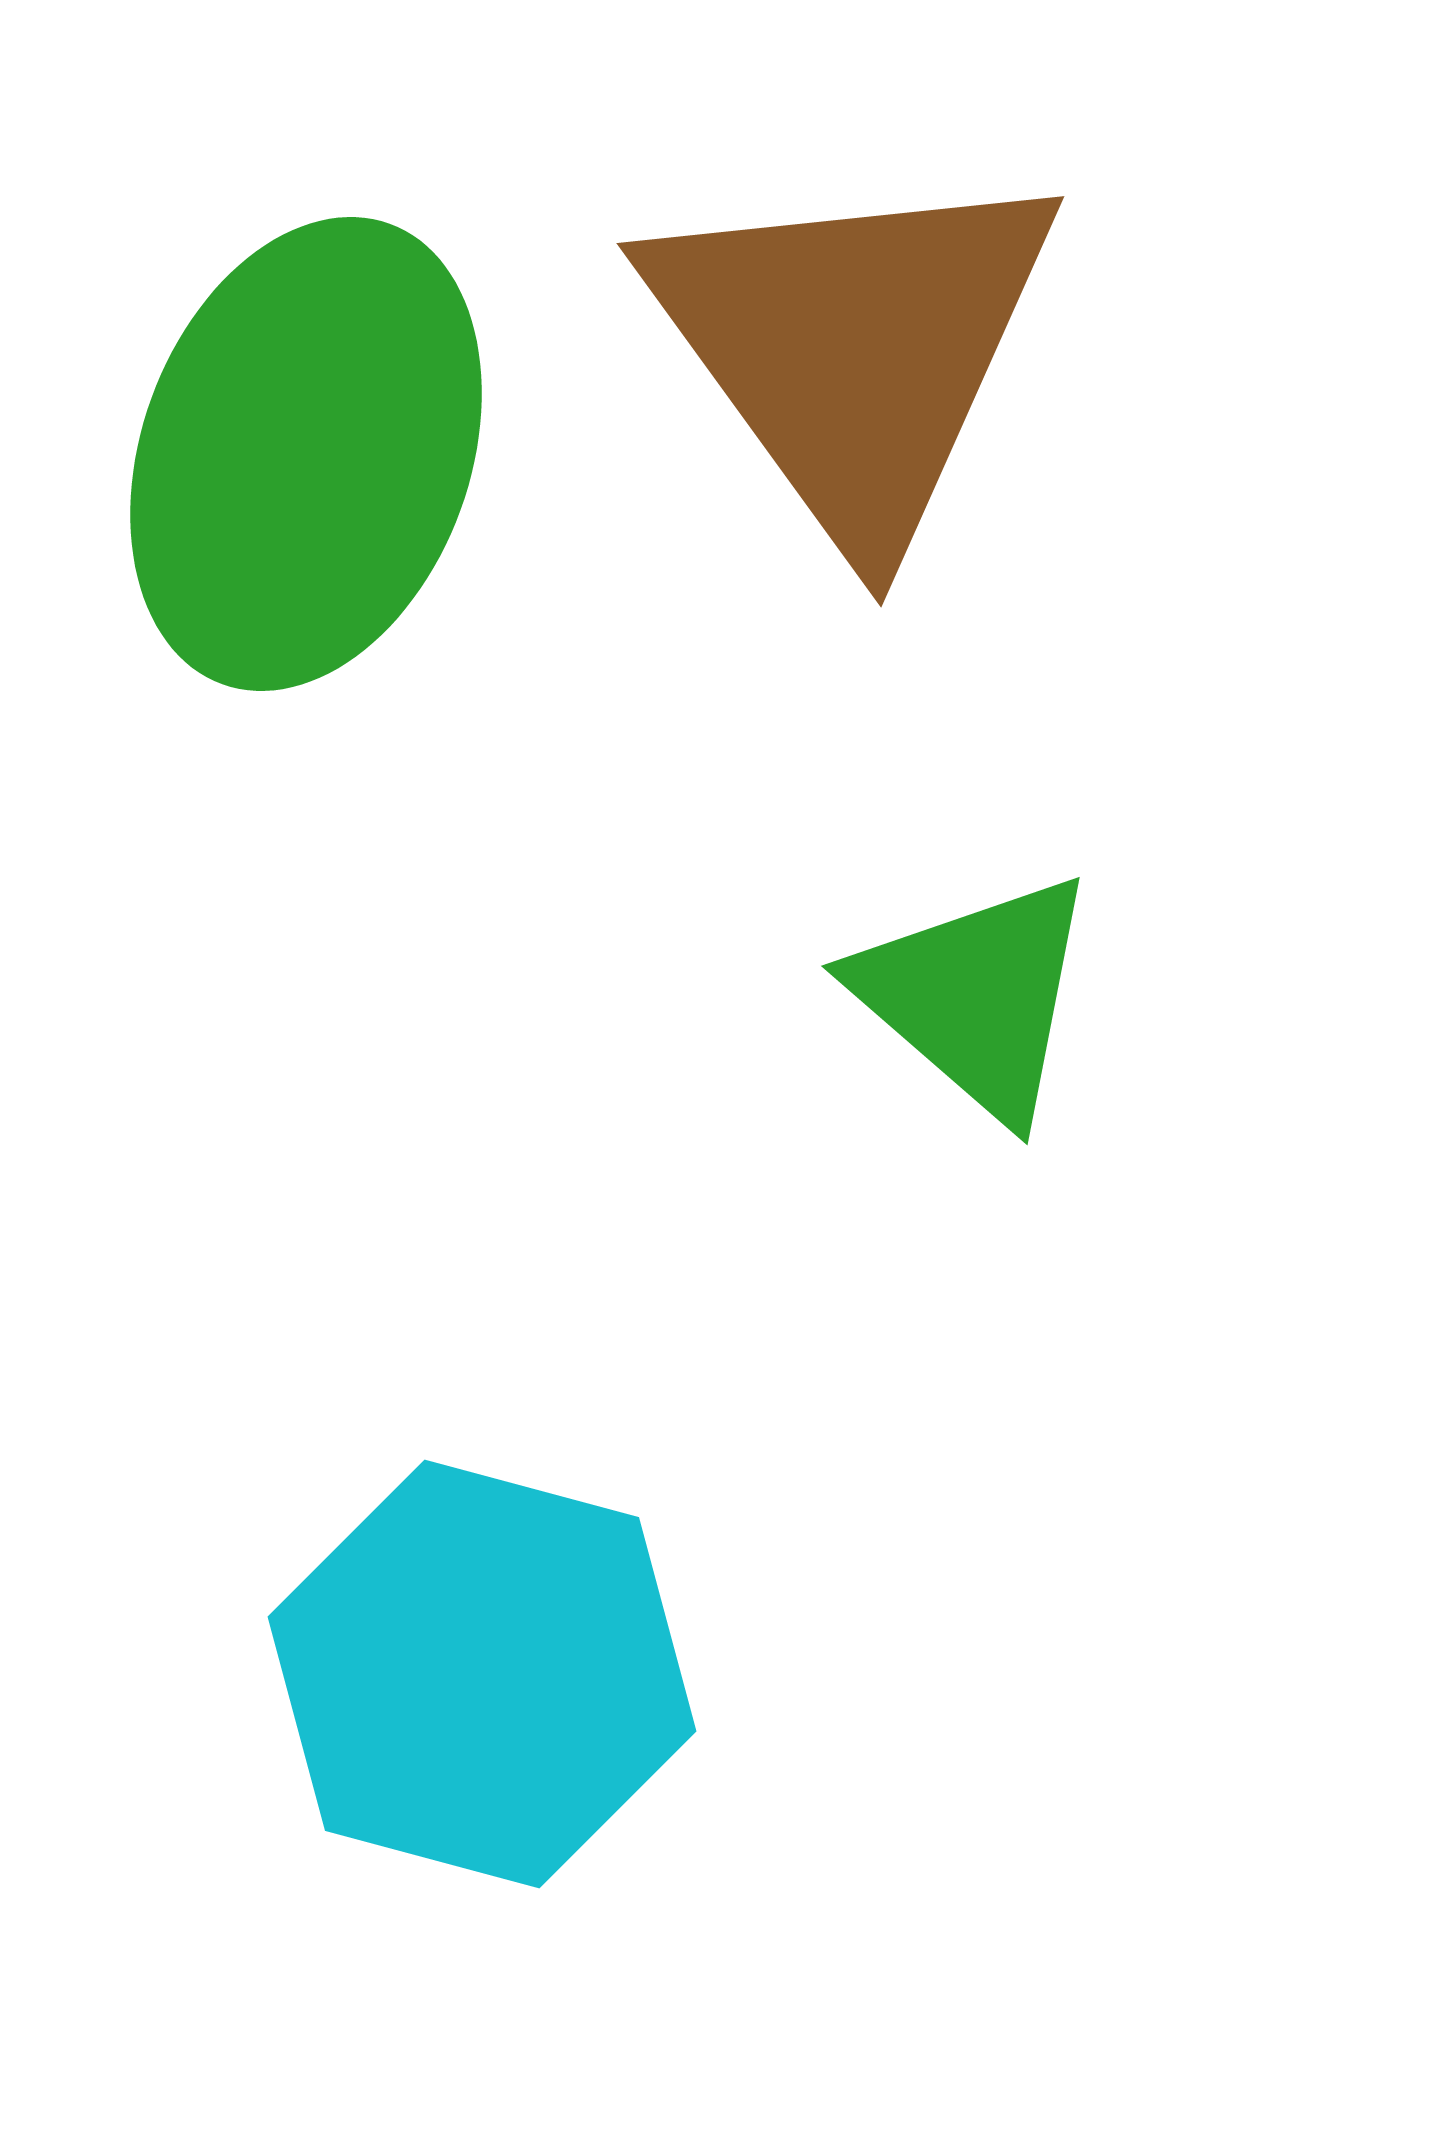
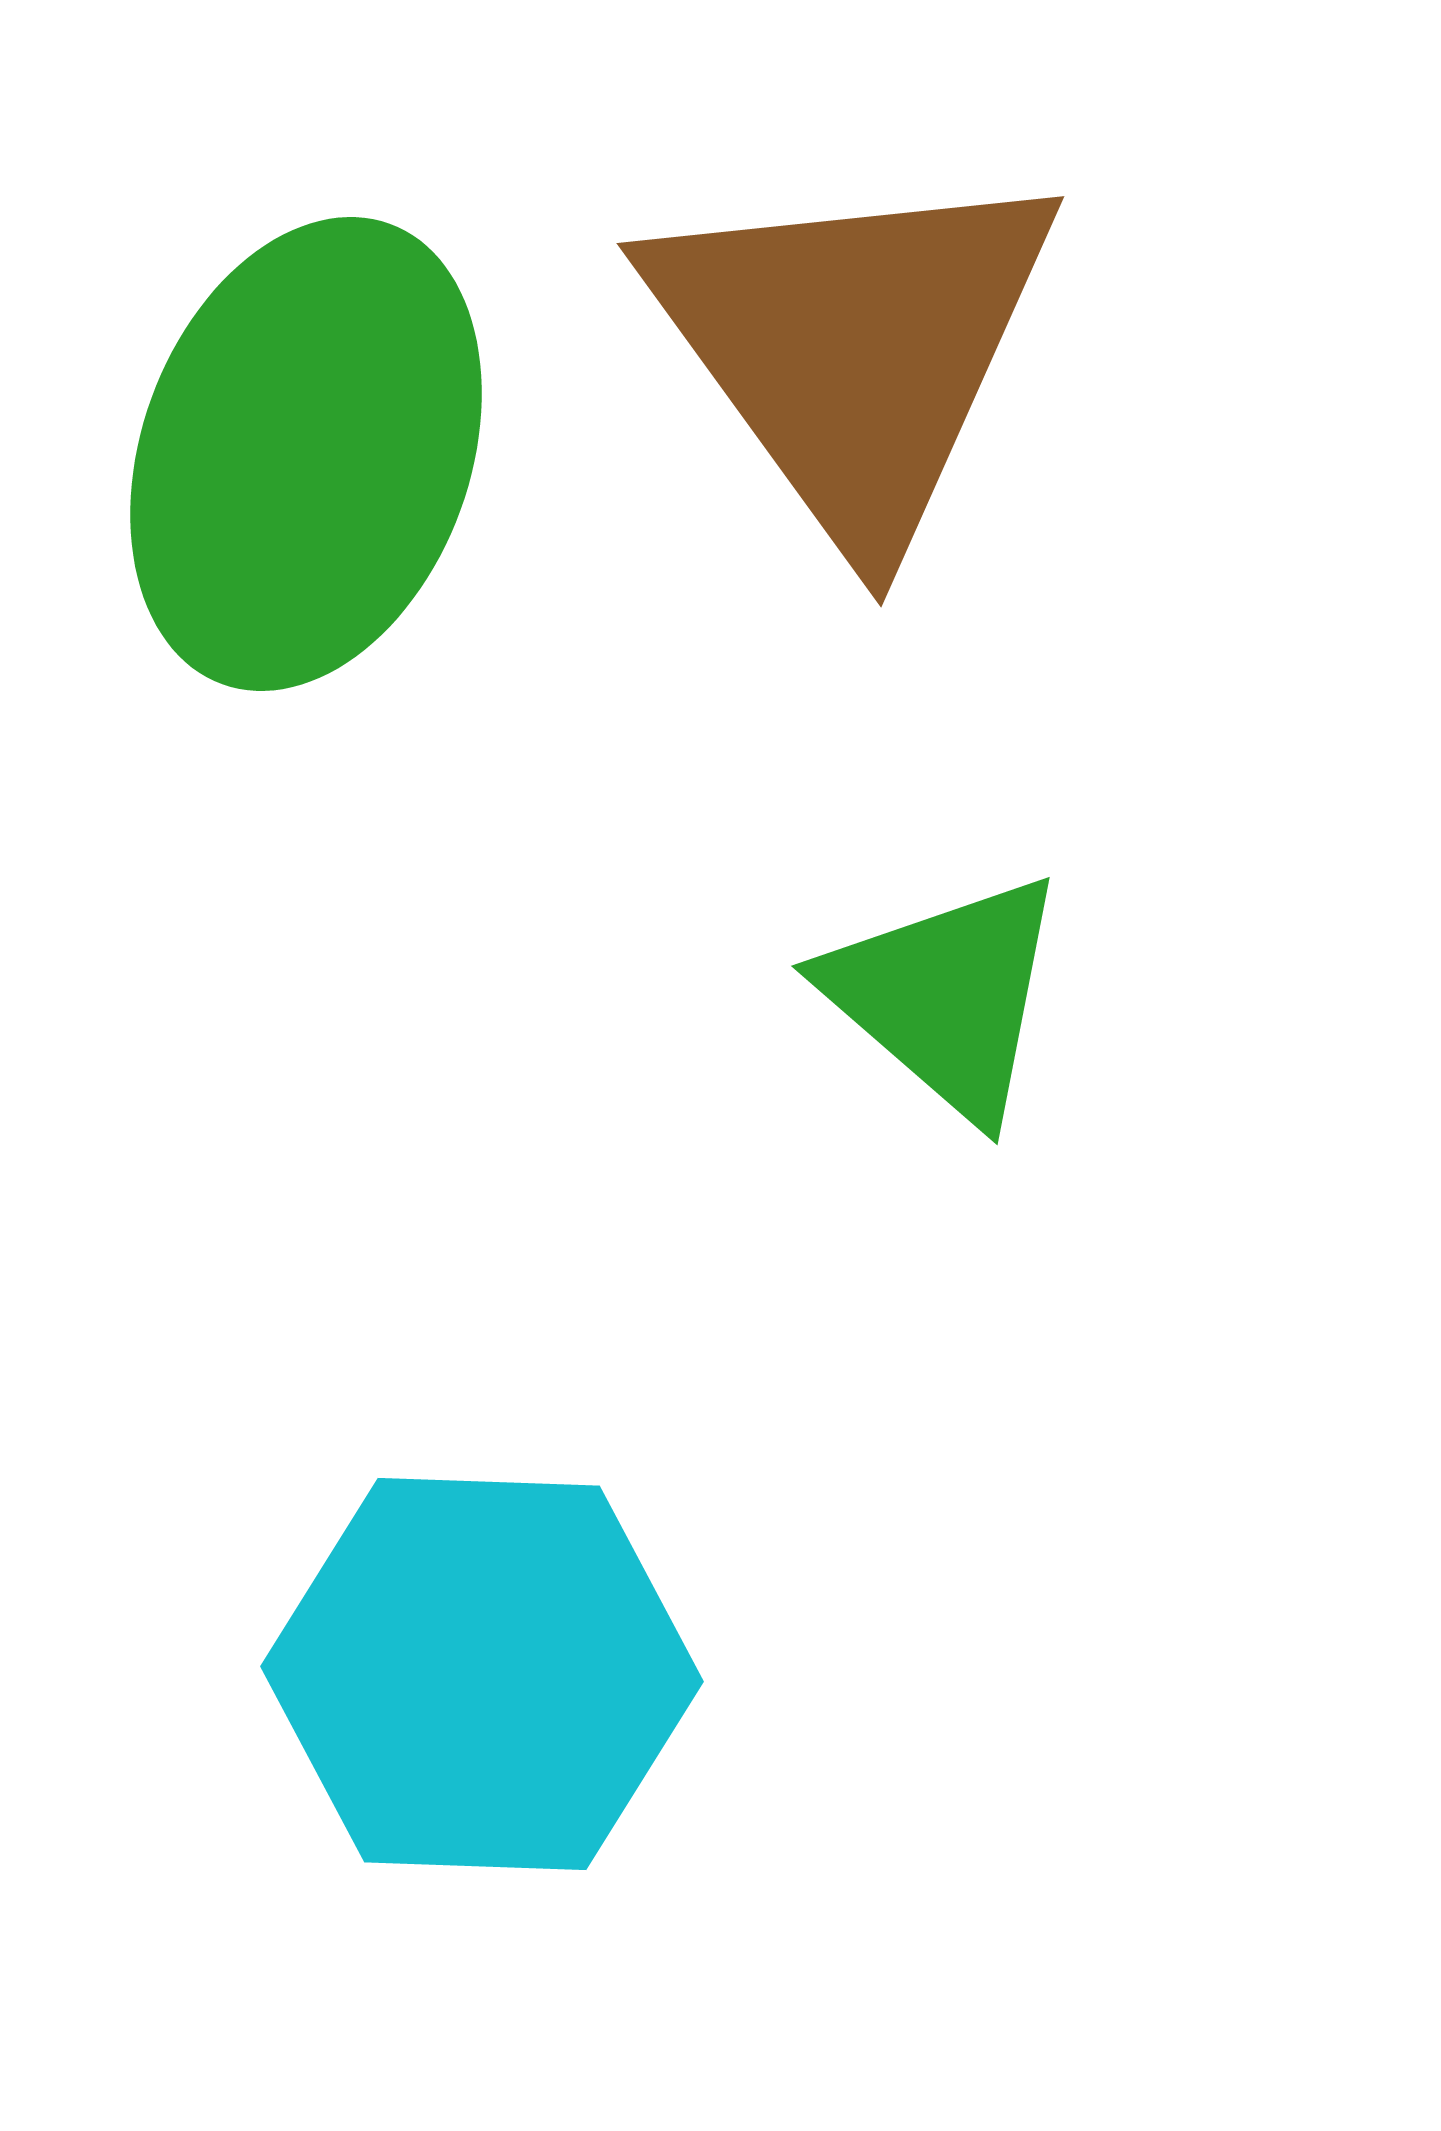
green triangle: moved 30 px left
cyan hexagon: rotated 13 degrees counterclockwise
